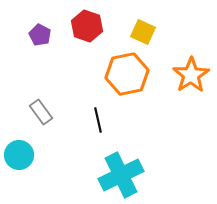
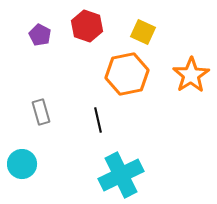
gray rectangle: rotated 20 degrees clockwise
cyan circle: moved 3 px right, 9 px down
